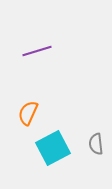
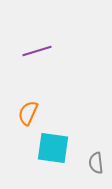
gray semicircle: moved 19 px down
cyan square: rotated 36 degrees clockwise
